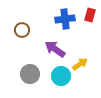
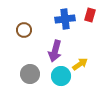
brown circle: moved 2 px right
purple arrow: moved 2 px down; rotated 110 degrees counterclockwise
